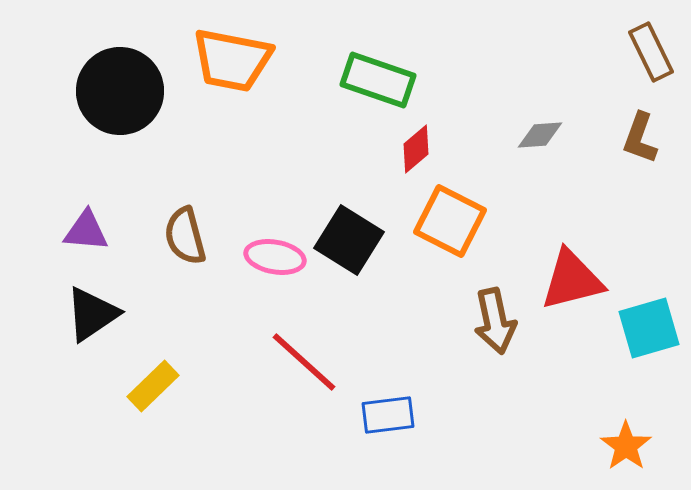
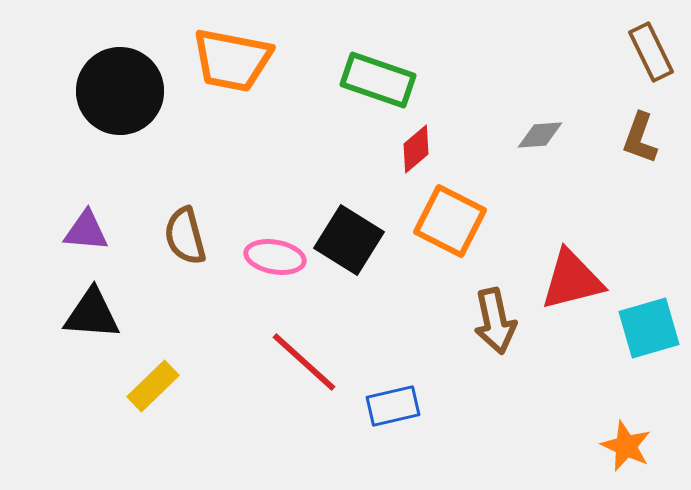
black triangle: rotated 38 degrees clockwise
blue rectangle: moved 5 px right, 9 px up; rotated 6 degrees counterclockwise
orange star: rotated 12 degrees counterclockwise
